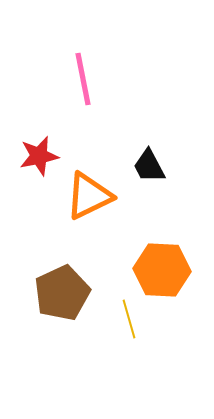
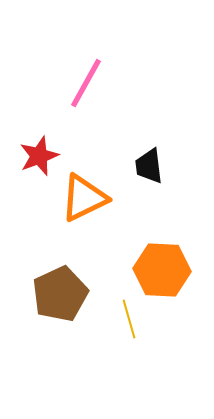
pink line: moved 3 px right, 4 px down; rotated 40 degrees clockwise
red star: rotated 9 degrees counterclockwise
black trapezoid: rotated 21 degrees clockwise
orange triangle: moved 5 px left, 2 px down
brown pentagon: moved 2 px left, 1 px down
